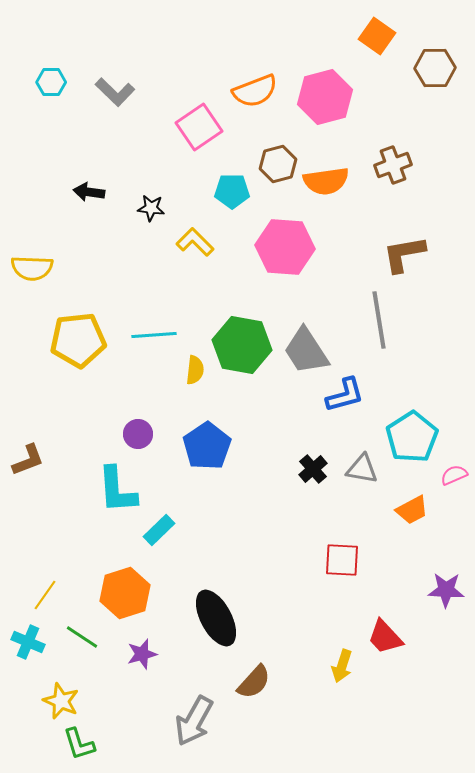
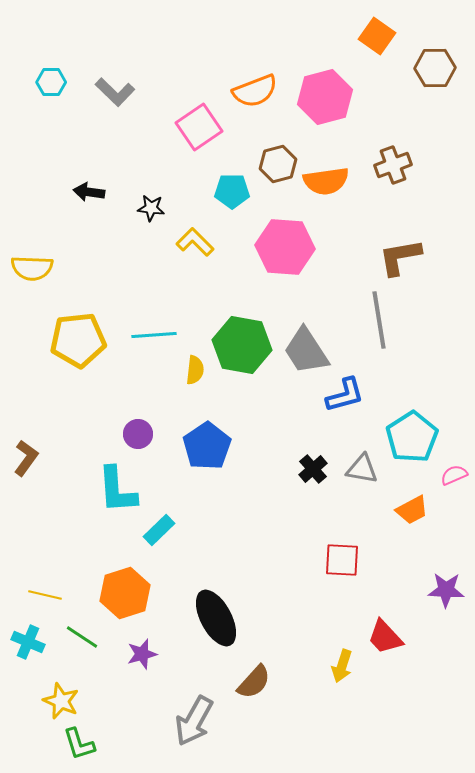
brown L-shape at (404, 254): moved 4 px left, 3 px down
brown L-shape at (28, 460): moved 2 px left, 2 px up; rotated 33 degrees counterclockwise
yellow line at (45, 595): rotated 68 degrees clockwise
